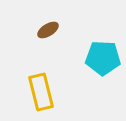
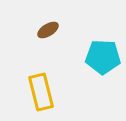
cyan pentagon: moved 1 px up
